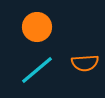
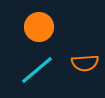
orange circle: moved 2 px right
